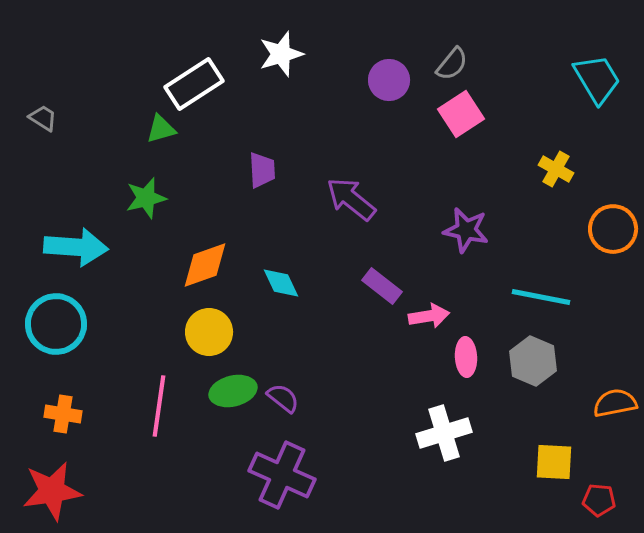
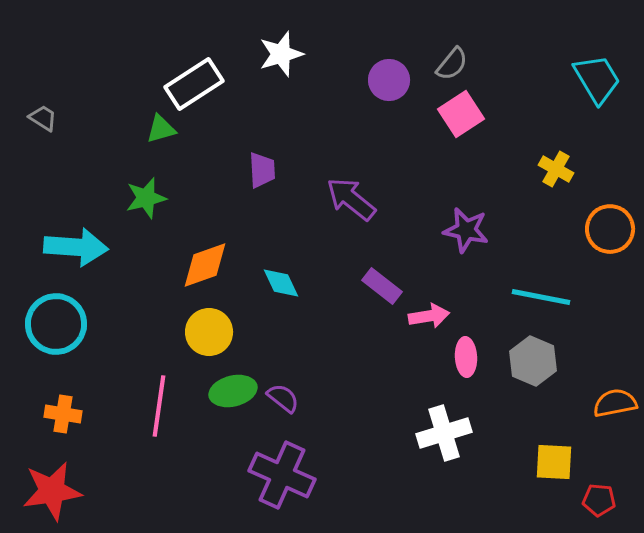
orange circle: moved 3 px left
